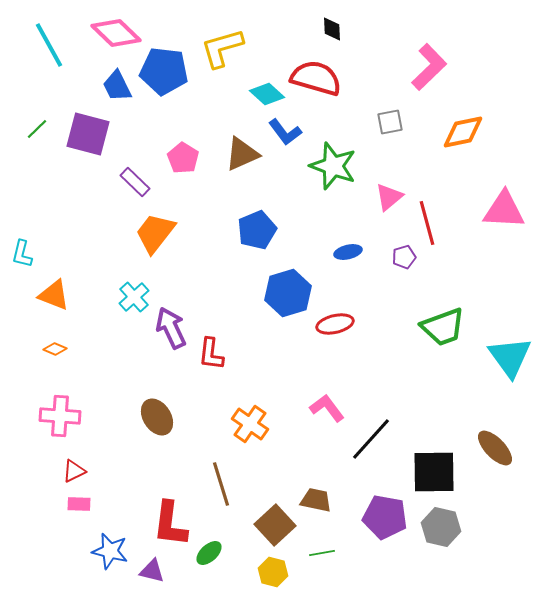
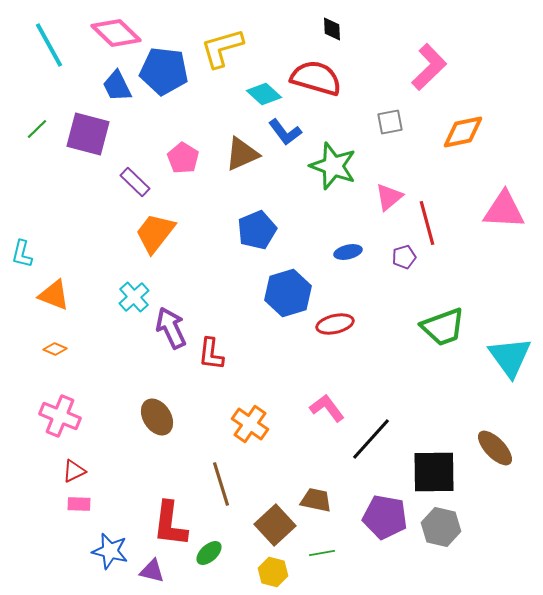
cyan diamond at (267, 94): moved 3 px left
pink cross at (60, 416): rotated 18 degrees clockwise
